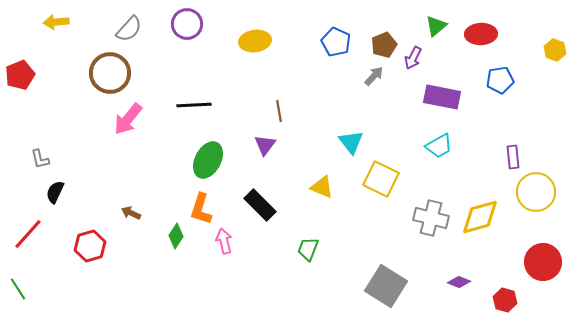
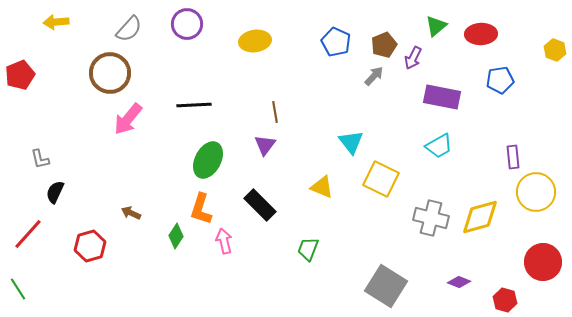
brown line at (279, 111): moved 4 px left, 1 px down
